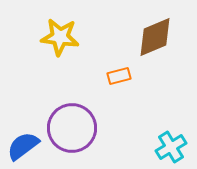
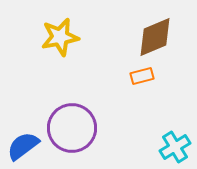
yellow star: rotated 18 degrees counterclockwise
orange rectangle: moved 23 px right
cyan cross: moved 4 px right
